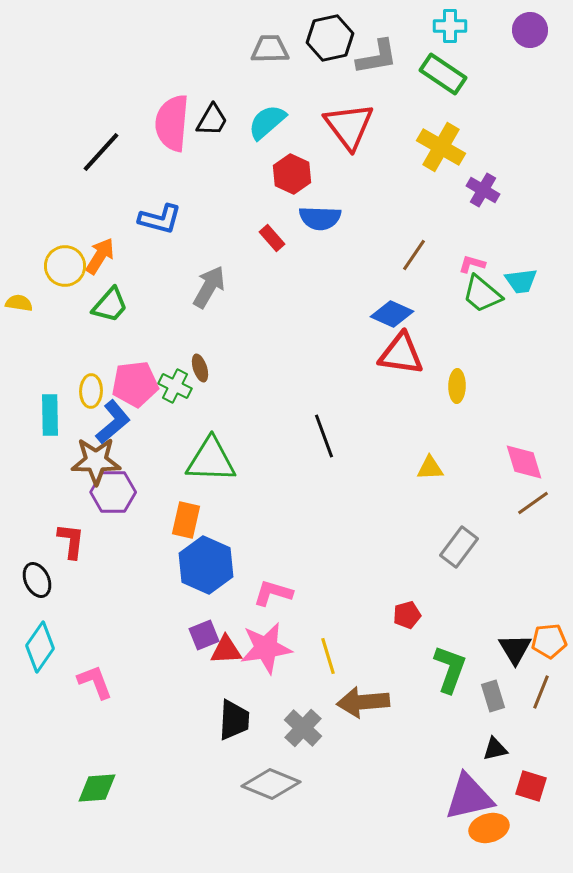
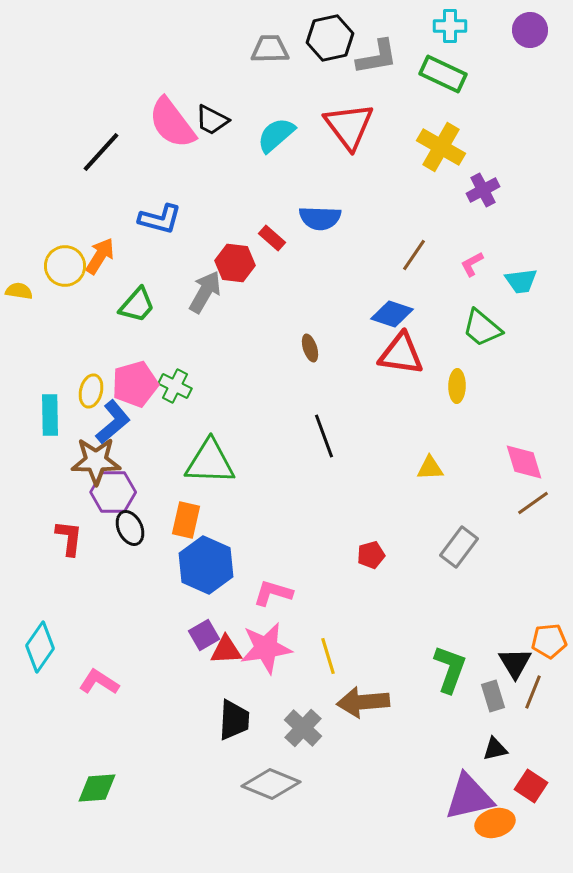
green rectangle at (443, 74): rotated 9 degrees counterclockwise
black trapezoid at (212, 120): rotated 87 degrees clockwise
cyan semicircle at (267, 122): moved 9 px right, 13 px down
pink semicircle at (172, 123): rotated 42 degrees counterclockwise
red hexagon at (292, 174): moved 57 px left, 89 px down; rotated 18 degrees counterclockwise
purple cross at (483, 190): rotated 32 degrees clockwise
red rectangle at (272, 238): rotated 8 degrees counterclockwise
pink L-shape at (472, 264): rotated 44 degrees counterclockwise
gray arrow at (209, 287): moved 4 px left, 5 px down
green trapezoid at (482, 294): moved 34 px down
yellow semicircle at (19, 303): moved 12 px up
green trapezoid at (110, 305): moved 27 px right
blue diamond at (392, 314): rotated 6 degrees counterclockwise
brown ellipse at (200, 368): moved 110 px right, 20 px up
pink pentagon at (135, 384): rotated 9 degrees counterclockwise
yellow ellipse at (91, 391): rotated 12 degrees clockwise
green triangle at (211, 460): moved 1 px left, 2 px down
red L-shape at (71, 541): moved 2 px left, 3 px up
black ellipse at (37, 580): moved 93 px right, 52 px up
red pentagon at (407, 615): moved 36 px left, 60 px up
purple square at (204, 635): rotated 8 degrees counterclockwise
black triangle at (515, 649): moved 14 px down
pink L-shape at (95, 682): moved 4 px right; rotated 36 degrees counterclockwise
brown line at (541, 692): moved 8 px left
red square at (531, 786): rotated 16 degrees clockwise
orange ellipse at (489, 828): moved 6 px right, 5 px up
